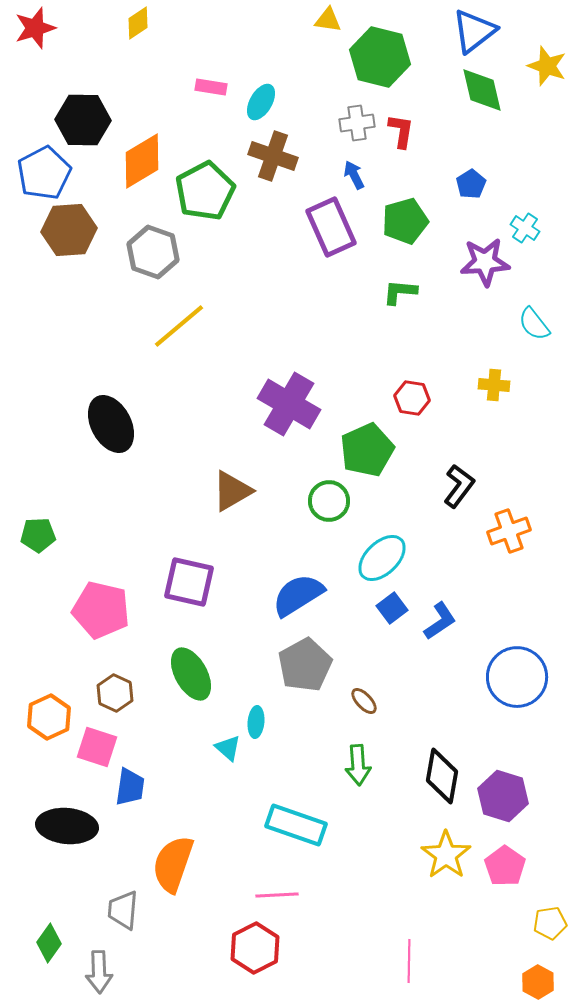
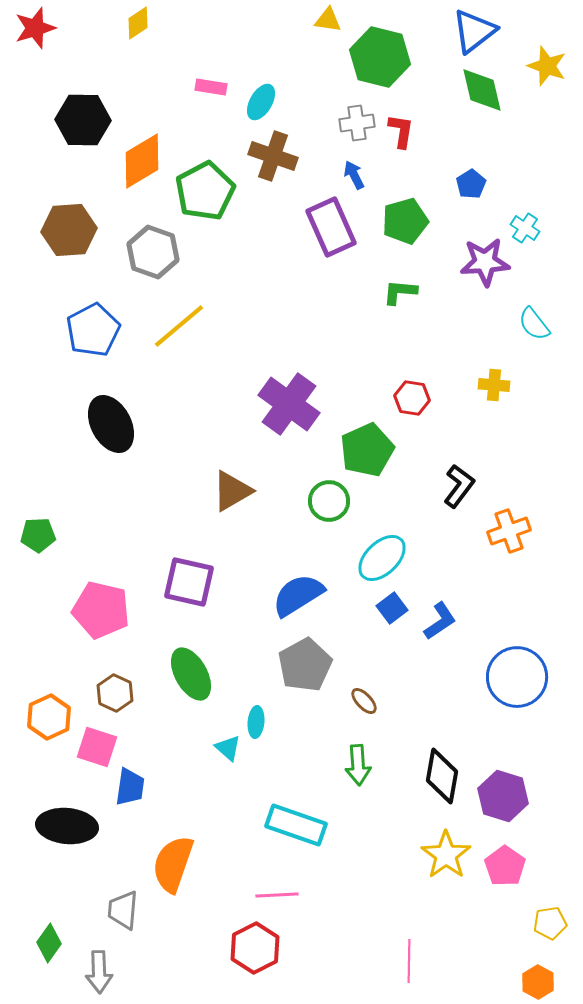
blue pentagon at (44, 173): moved 49 px right, 157 px down
purple cross at (289, 404): rotated 6 degrees clockwise
